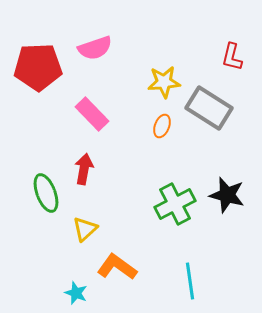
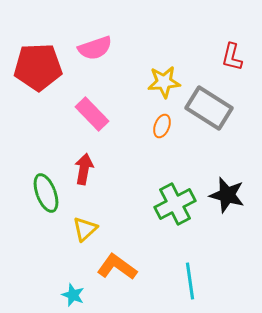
cyan star: moved 3 px left, 2 px down
